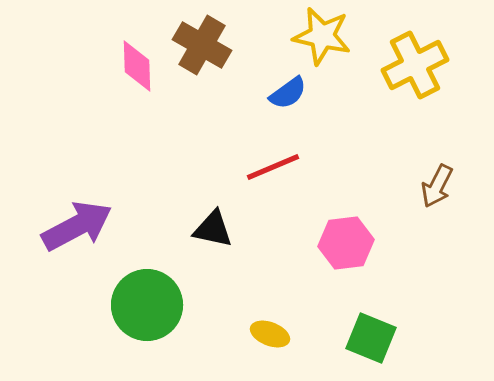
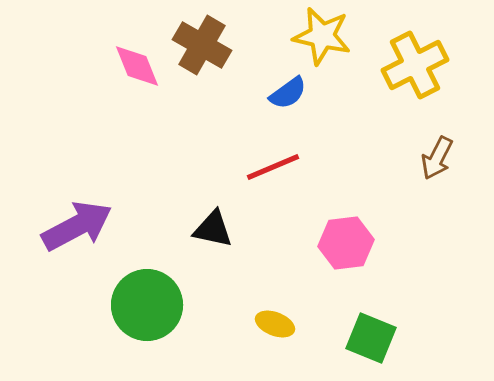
pink diamond: rotated 20 degrees counterclockwise
brown arrow: moved 28 px up
yellow ellipse: moved 5 px right, 10 px up
